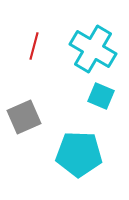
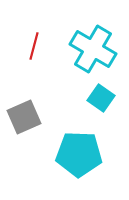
cyan square: moved 2 px down; rotated 12 degrees clockwise
